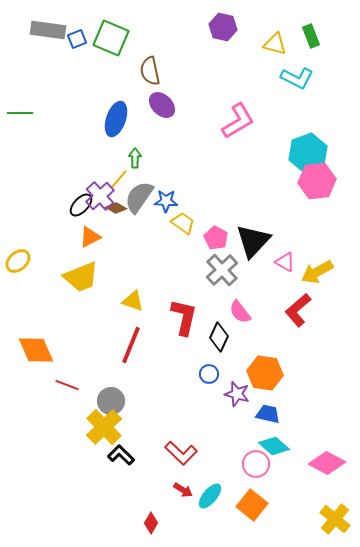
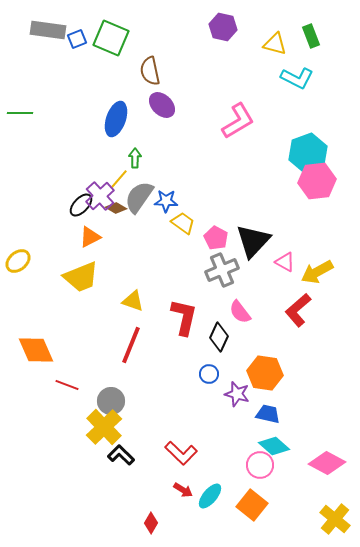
gray cross at (222, 270): rotated 20 degrees clockwise
pink circle at (256, 464): moved 4 px right, 1 px down
